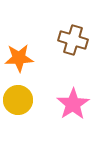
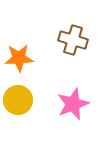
pink star: rotated 12 degrees clockwise
